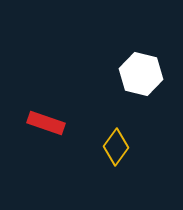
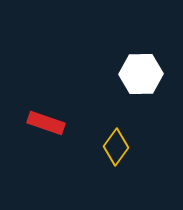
white hexagon: rotated 15 degrees counterclockwise
